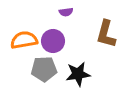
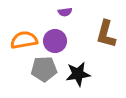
purple semicircle: moved 1 px left
purple circle: moved 2 px right
